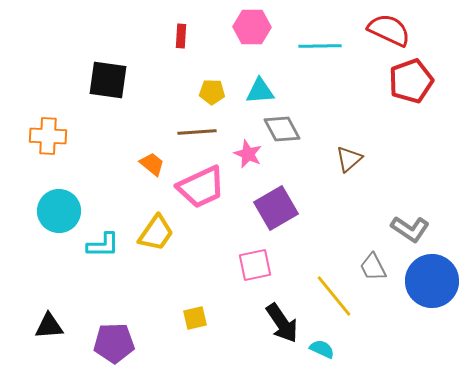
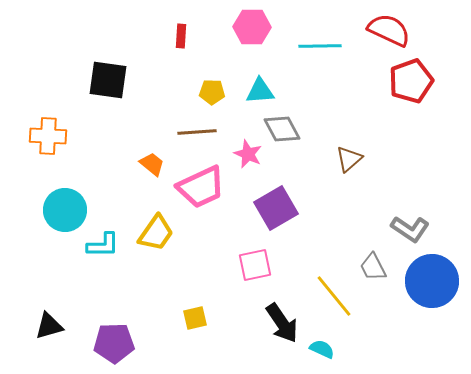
cyan circle: moved 6 px right, 1 px up
black triangle: rotated 12 degrees counterclockwise
